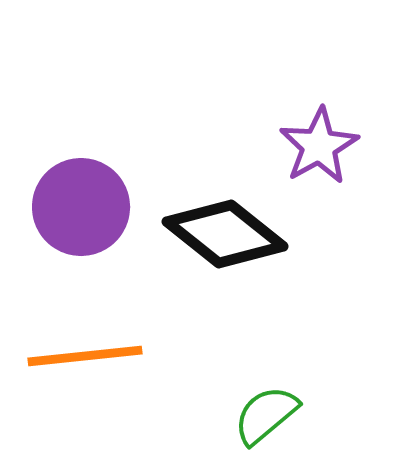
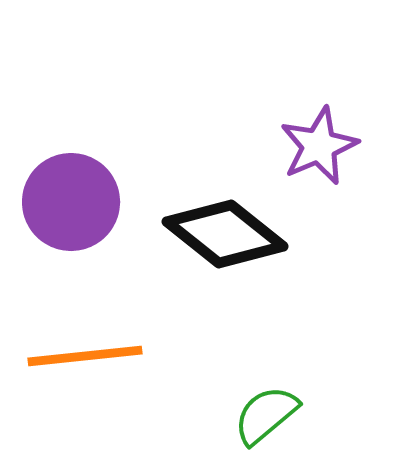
purple star: rotated 6 degrees clockwise
purple circle: moved 10 px left, 5 px up
